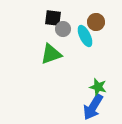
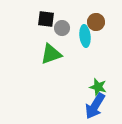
black square: moved 7 px left, 1 px down
gray circle: moved 1 px left, 1 px up
cyan ellipse: rotated 20 degrees clockwise
blue arrow: moved 2 px right, 1 px up
